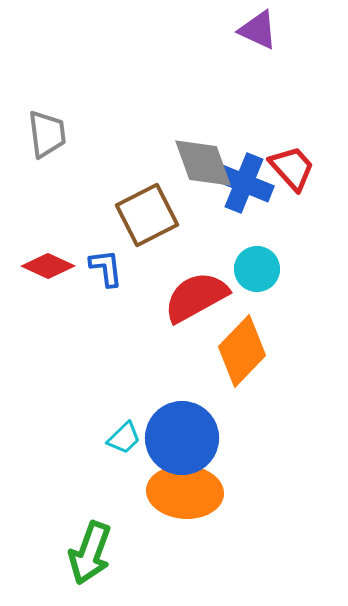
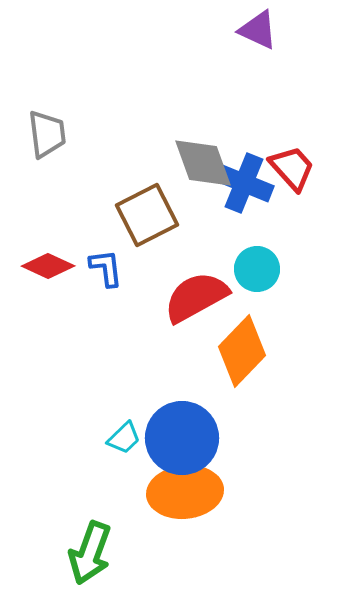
orange ellipse: rotated 10 degrees counterclockwise
